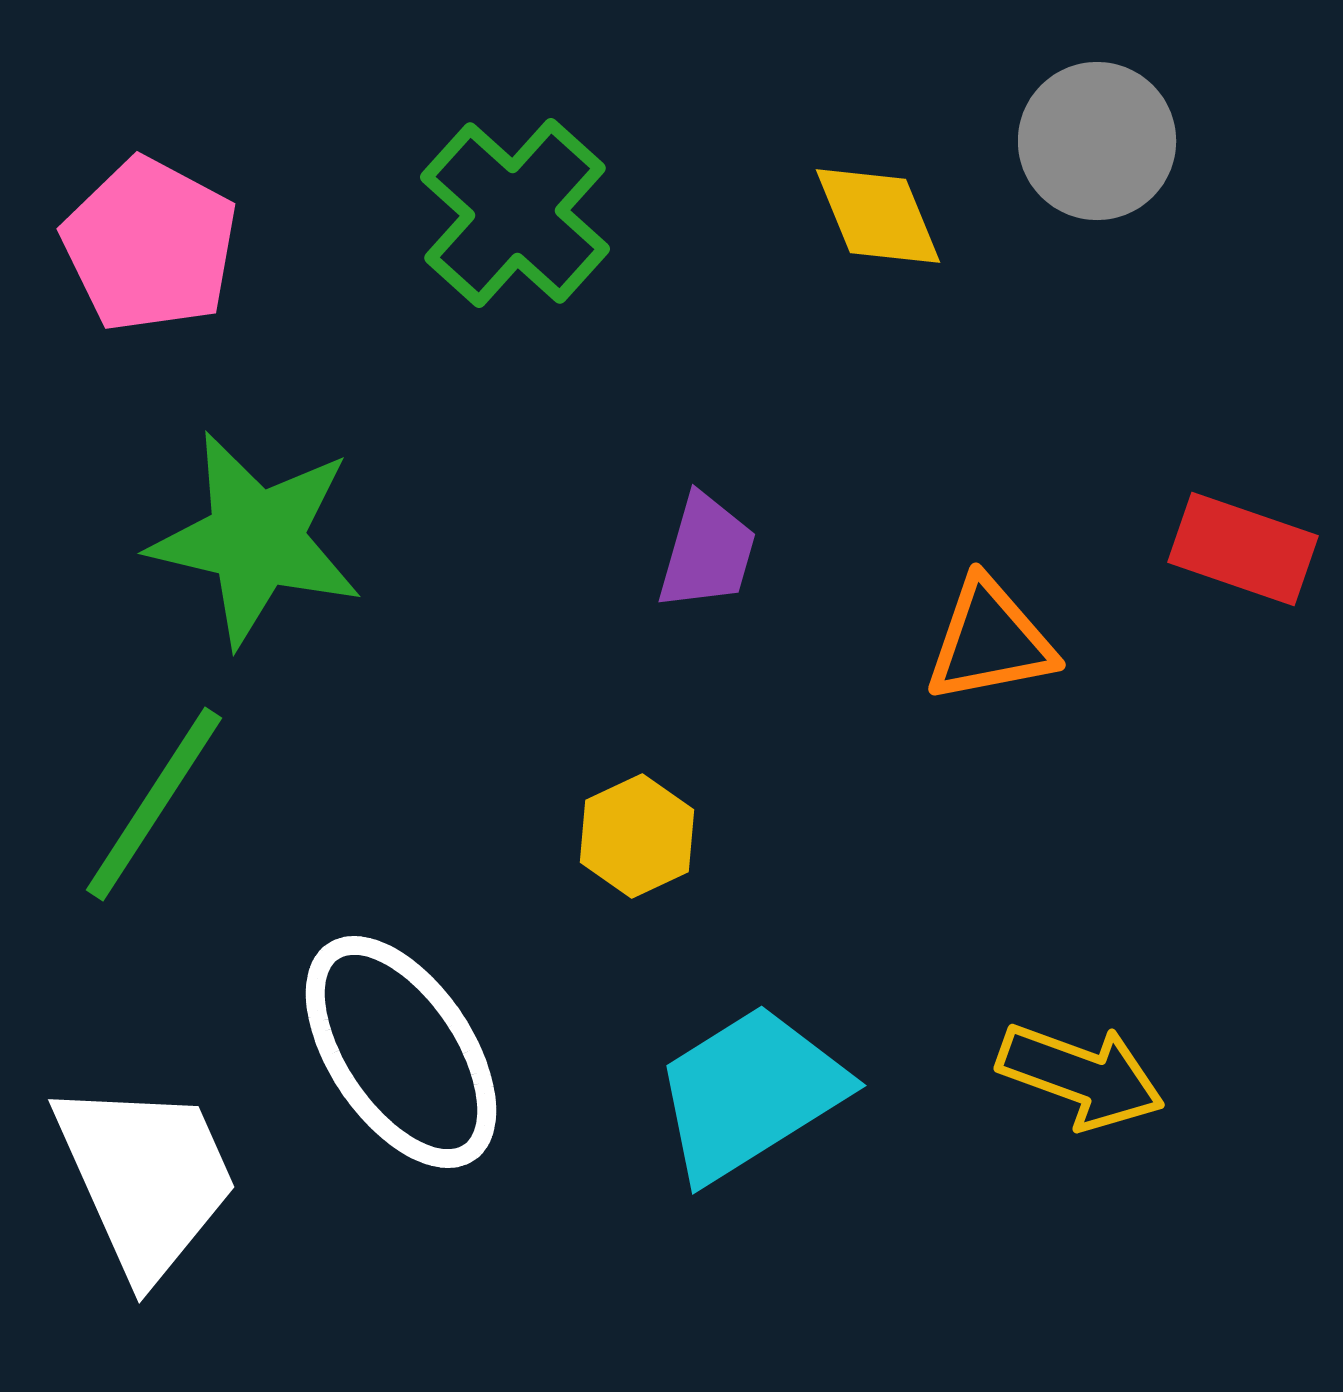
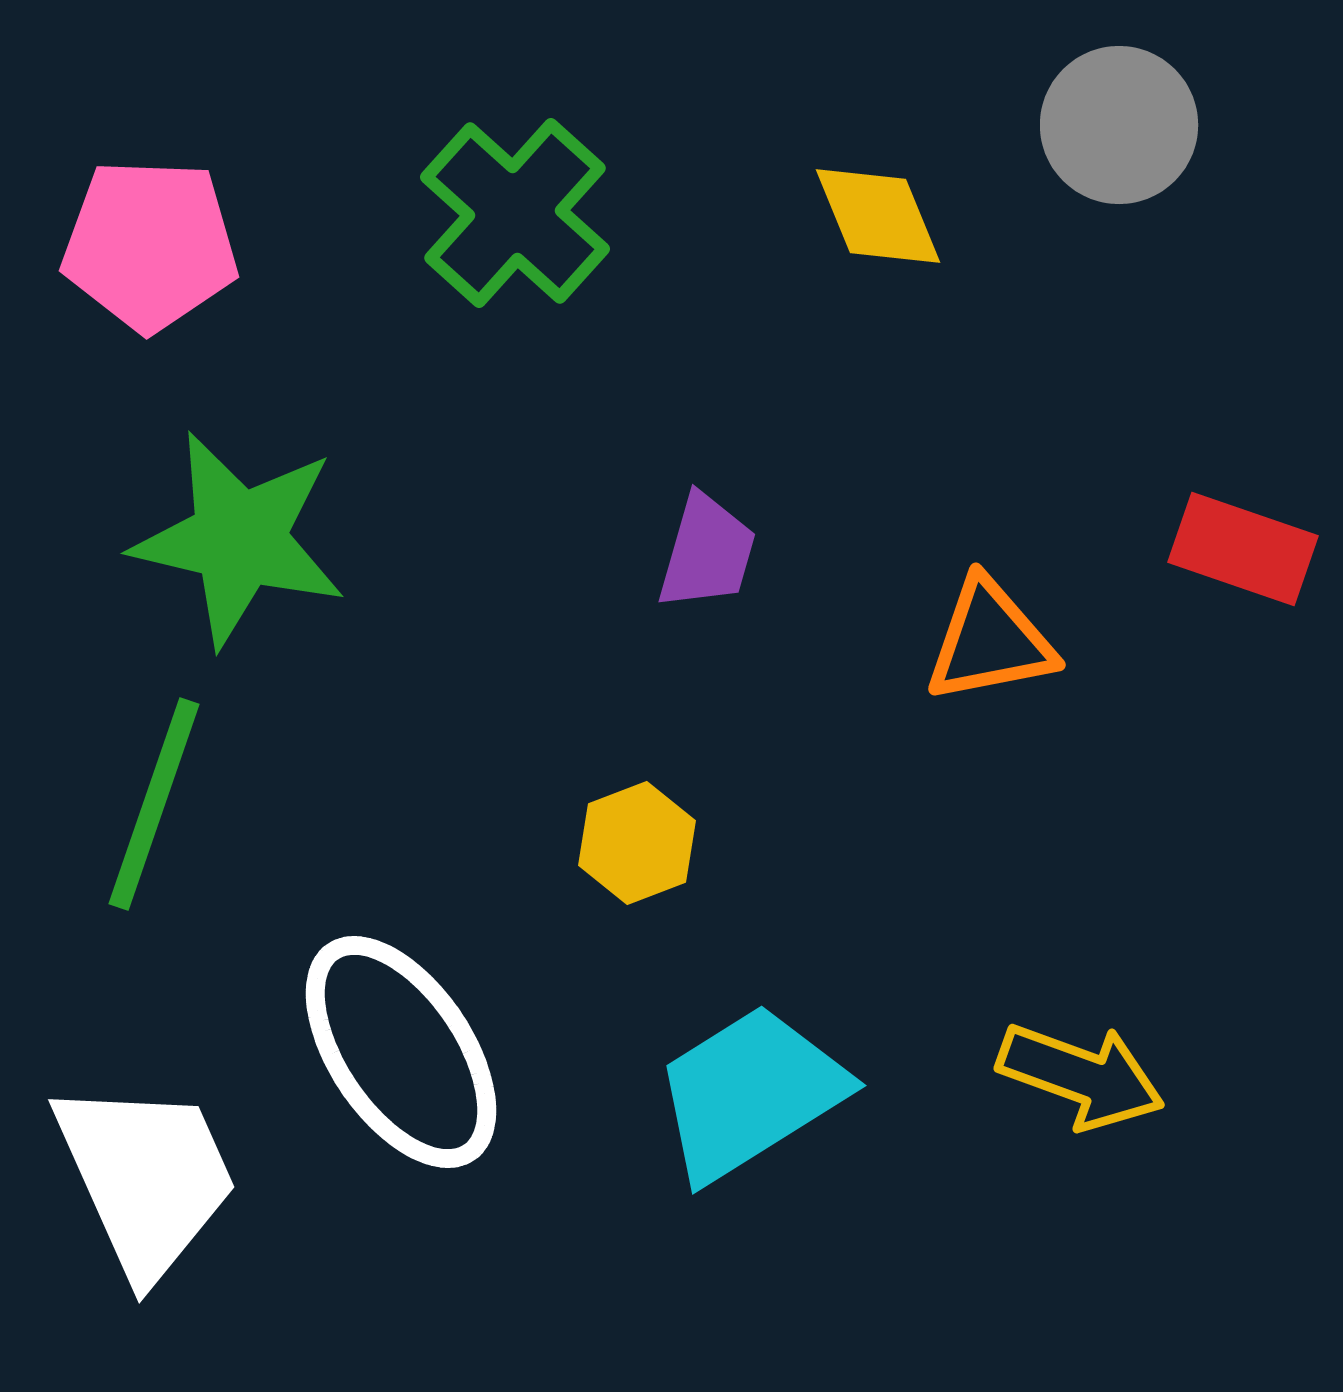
gray circle: moved 22 px right, 16 px up
pink pentagon: rotated 26 degrees counterclockwise
green star: moved 17 px left
green line: rotated 14 degrees counterclockwise
yellow hexagon: moved 7 px down; rotated 4 degrees clockwise
